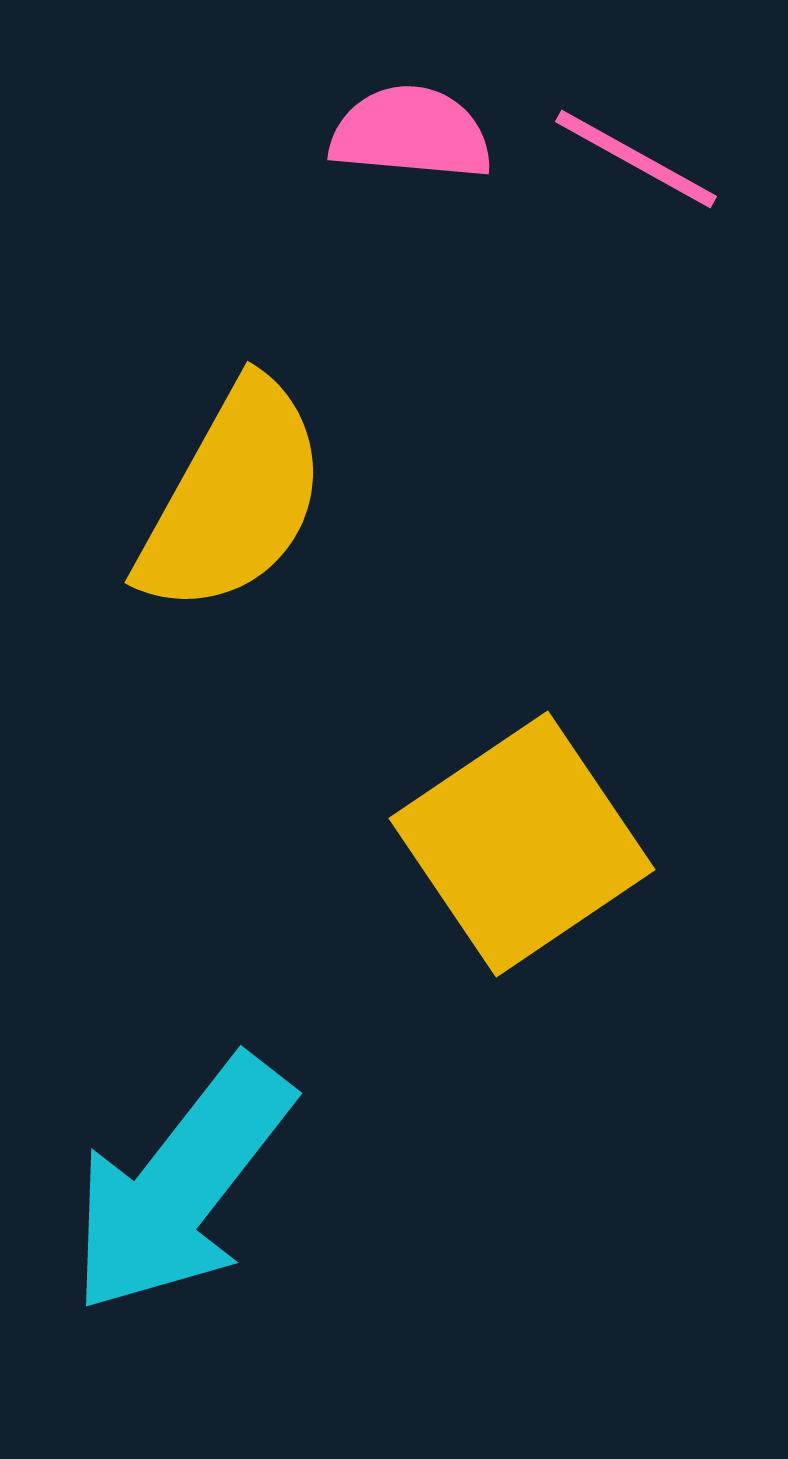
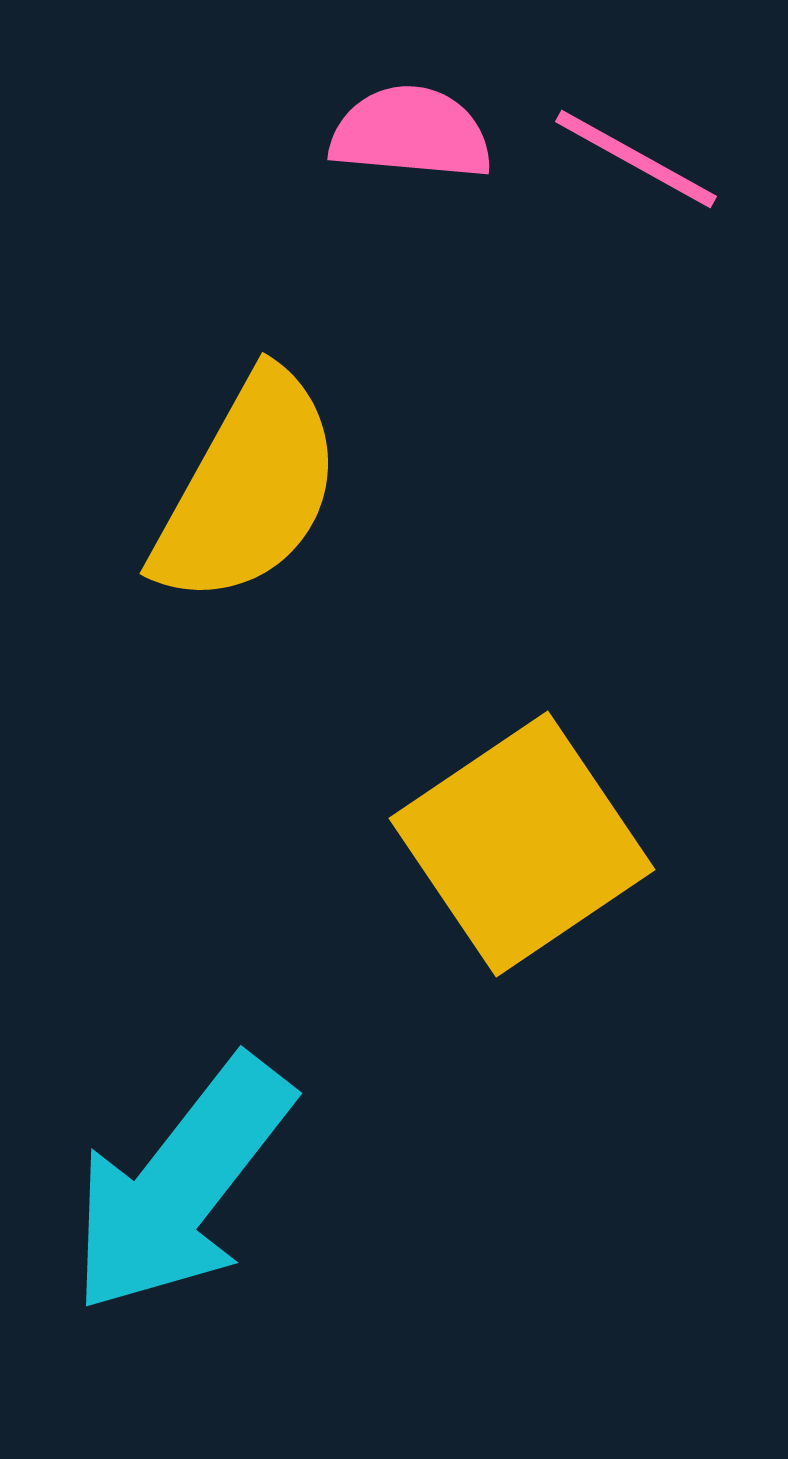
yellow semicircle: moved 15 px right, 9 px up
